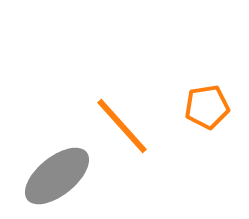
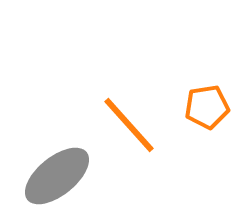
orange line: moved 7 px right, 1 px up
